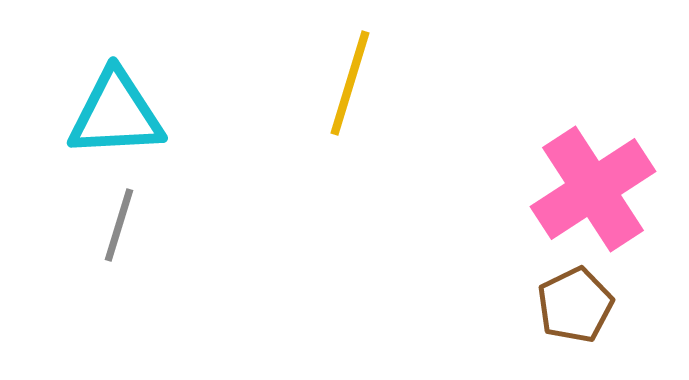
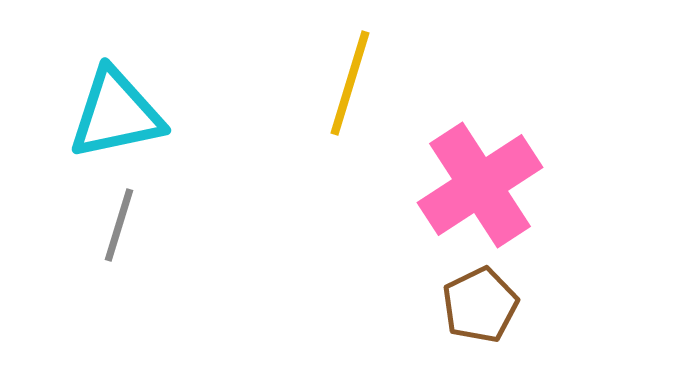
cyan triangle: rotated 9 degrees counterclockwise
pink cross: moved 113 px left, 4 px up
brown pentagon: moved 95 px left
